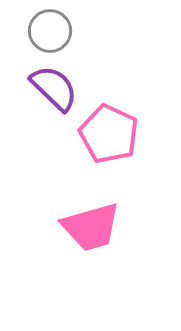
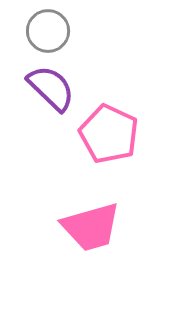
gray circle: moved 2 px left
purple semicircle: moved 3 px left
